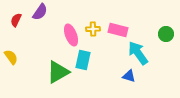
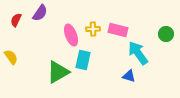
purple semicircle: moved 1 px down
